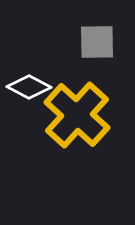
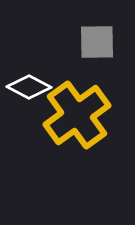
yellow cross: rotated 12 degrees clockwise
